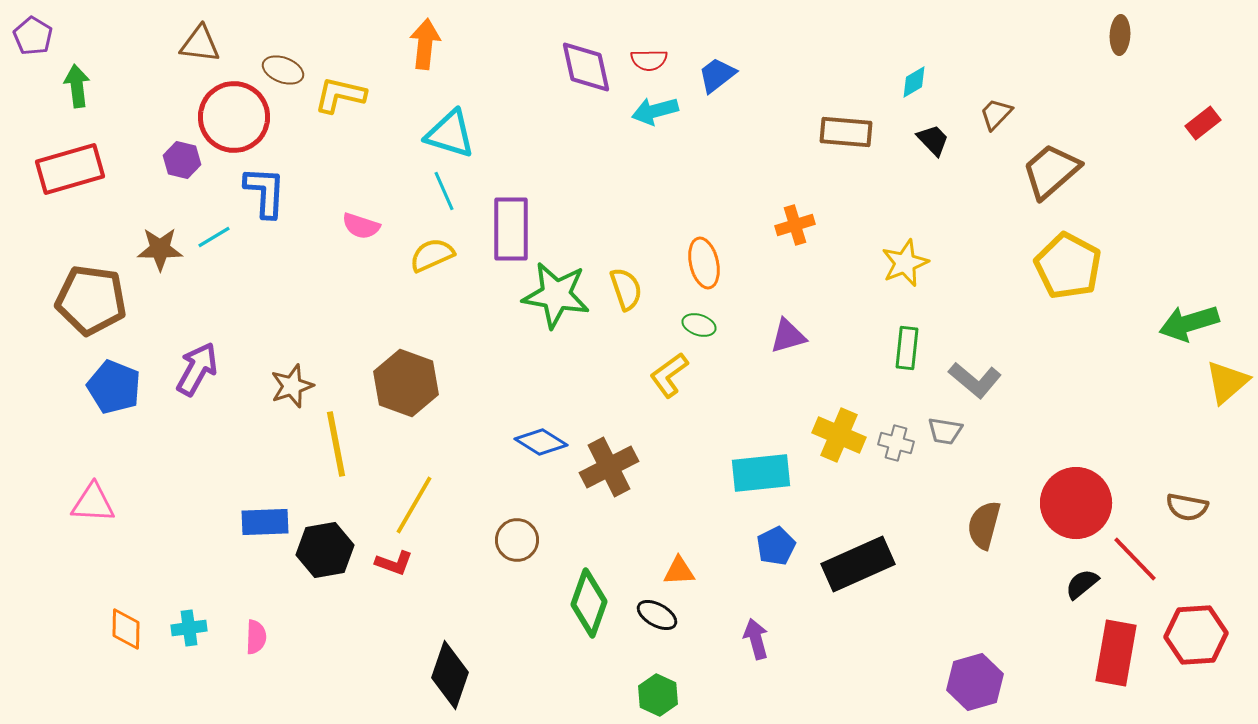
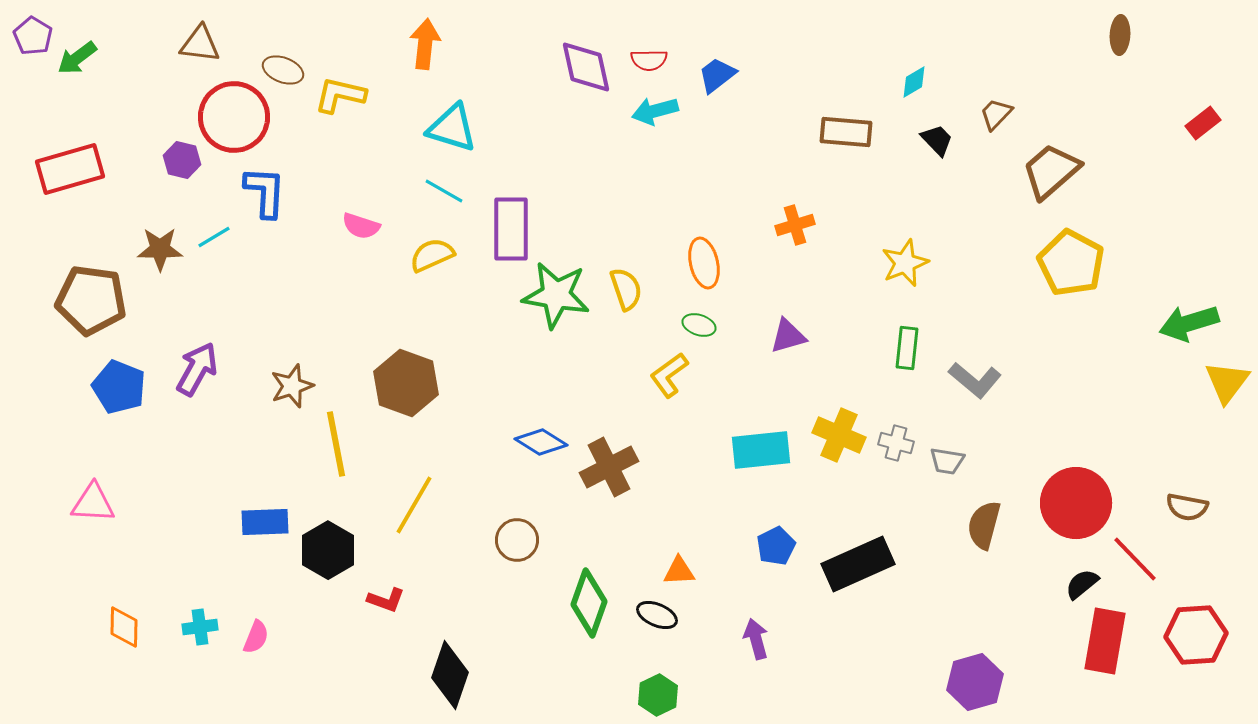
green arrow at (77, 86): moved 28 px up; rotated 120 degrees counterclockwise
cyan triangle at (450, 134): moved 2 px right, 6 px up
black trapezoid at (933, 140): moved 4 px right
cyan line at (444, 191): rotated 36 degrees counterclockwise
yellow pentagon at (1068, 266): moved 3 px right, 3 px up
yellow triangle at (1227, 382): rotated 12 degrees counterclockwise
blue pentagon at (114, 387): moved 5 px right
gray trapezoid at (945, 431): moved 2 px right, 30 px down
cyan rectangle at (761, 473): moved 23 px up
black hexagon at (325, 550): moved 3 px right; rotated 20 degrees counterclockwise
red L-shape at (394, 563): moved 8 px left, 37 px down
black ellipse at (657, 615): rotated 6 degrees counterclockwise
cyan cross at (189, 628): moved 11 px right, 1 px up
orange diamond at (126, 629): moved 2 px left, 2 px up
pink semicircle at (256, 637): rotated 20 degrees clockwise
red rectangle at (1116, 653): moved 11 px left, 12 px up
green hexagon at (658, 695): rotated 9 degrees clockwise
